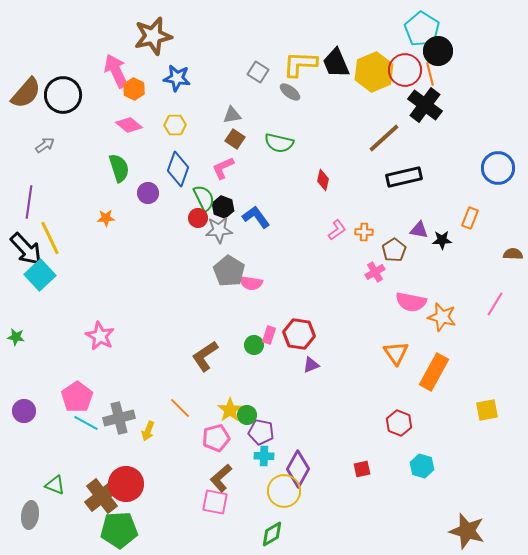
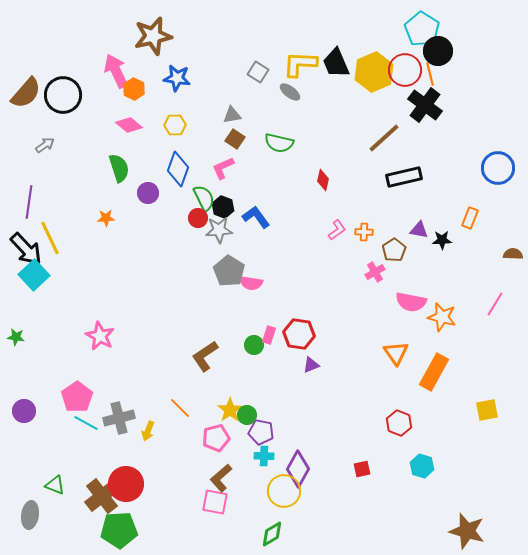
cyan square at (40, 275): moved 6 px left
